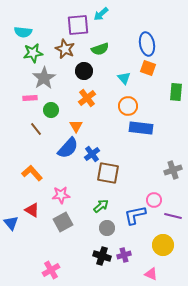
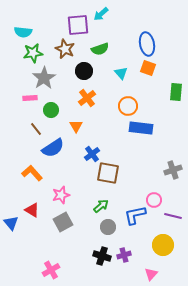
cyan triangle: moved 3 px left, 5 px up
blue semicircle: moved 15 px left; rotated 15 degrees clockwise
pink star: rotated 12 degrees counterclockwise
gray circle: moved 1 px right, 1 px up
pink triangle: rotated 48 degrees clockwise
